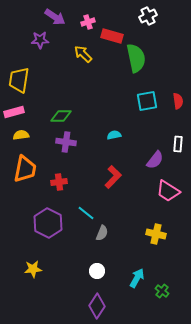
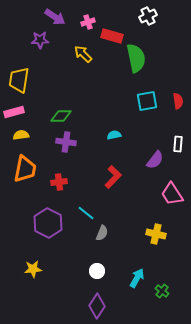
pink trapezoid: moved 4 px right, 3 px down; rotated 25 degrees clockwise
